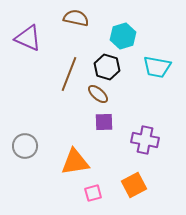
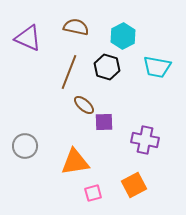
brown semicircle: moved 9 px down
cyan hexagon: rotated 10 degrees counterclockwise
brown line: moved 2 px up
brown ellipse: moved 14 px left, 11 px down
